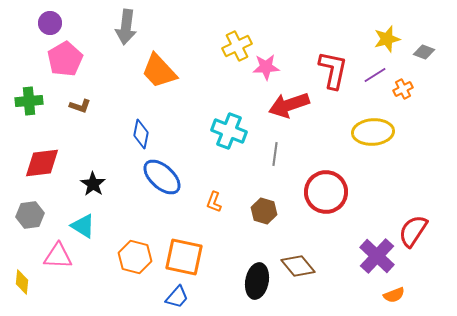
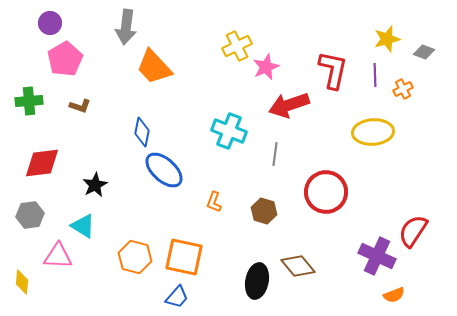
pink star: rotated 20 degrees counterclockwise
orange trapezoid: moved 5 px left, 4 px up
purple line: rotated 60 degrees counterclockwise
blue diamond: moved 1 px right, 2 px up
blue ellipse: moved 2 px right, 7 px up
black star: moved 2 px right, 1 px down; rotated 10 degrees clockwise
purple cross: rotated 18 degrees counterclockwise
